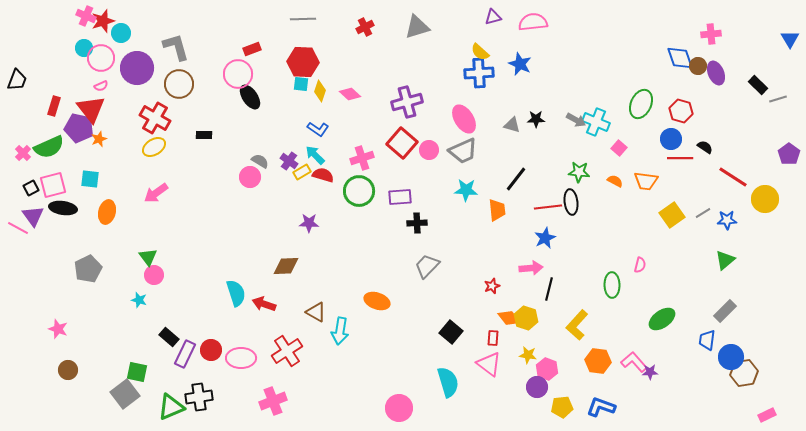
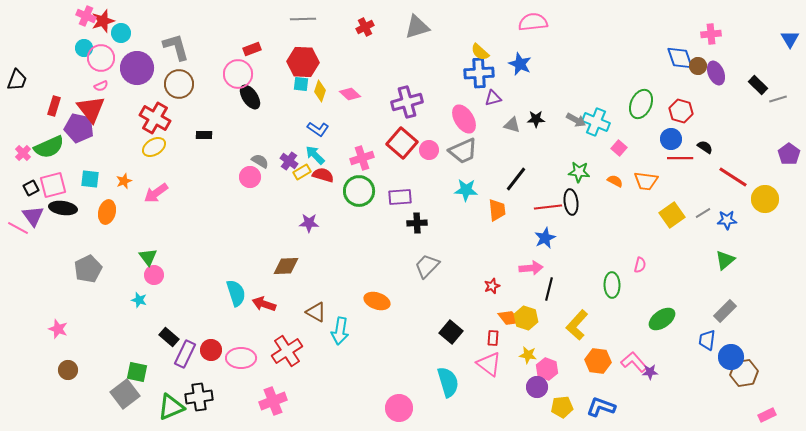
purple triangle at (493, 17): moved 81 px down
orange star at (99, 139): moved 25 px right, 42 px down
